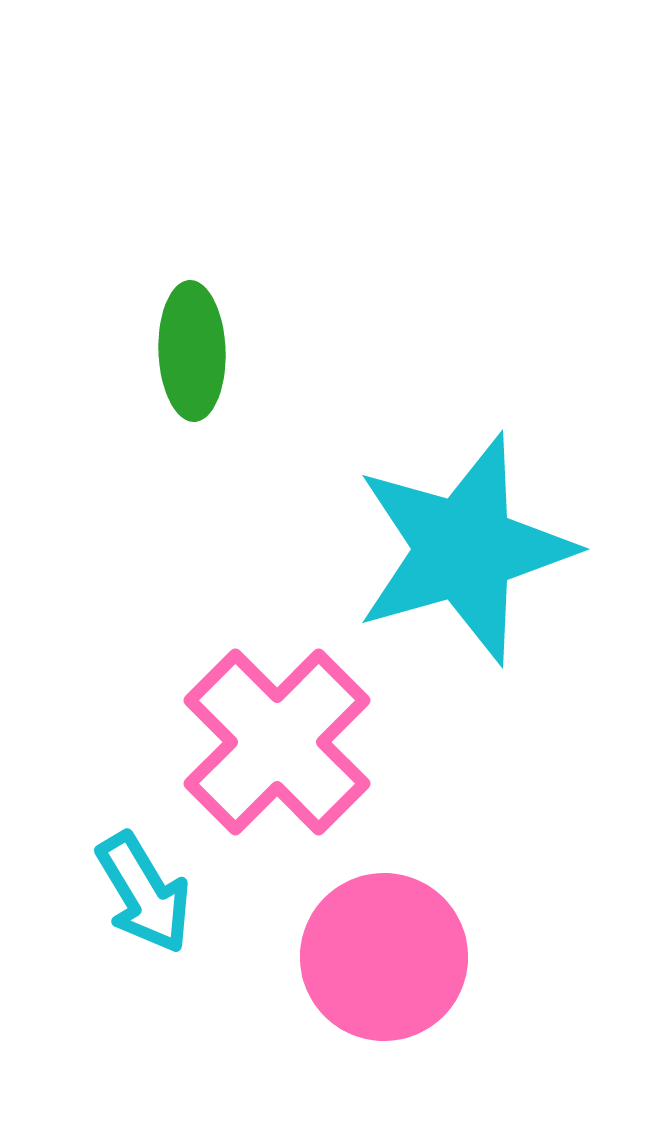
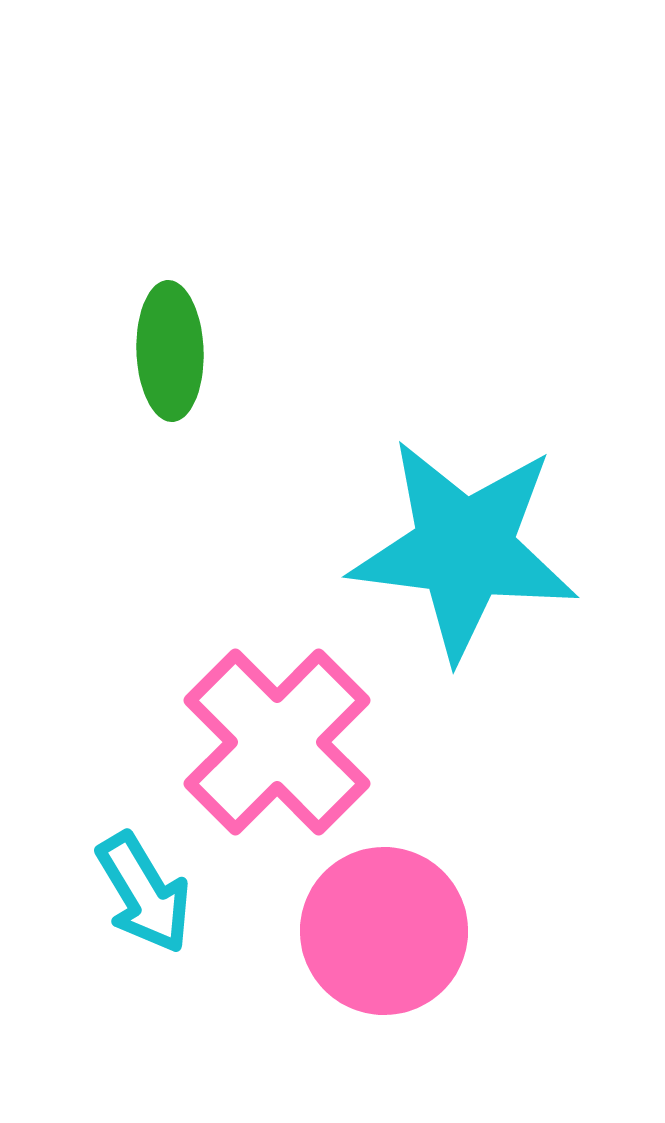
green ellipse: moved 22 px left
cyan star: rotated 23 degrees clockwise
pink circle: moved 26 px up
